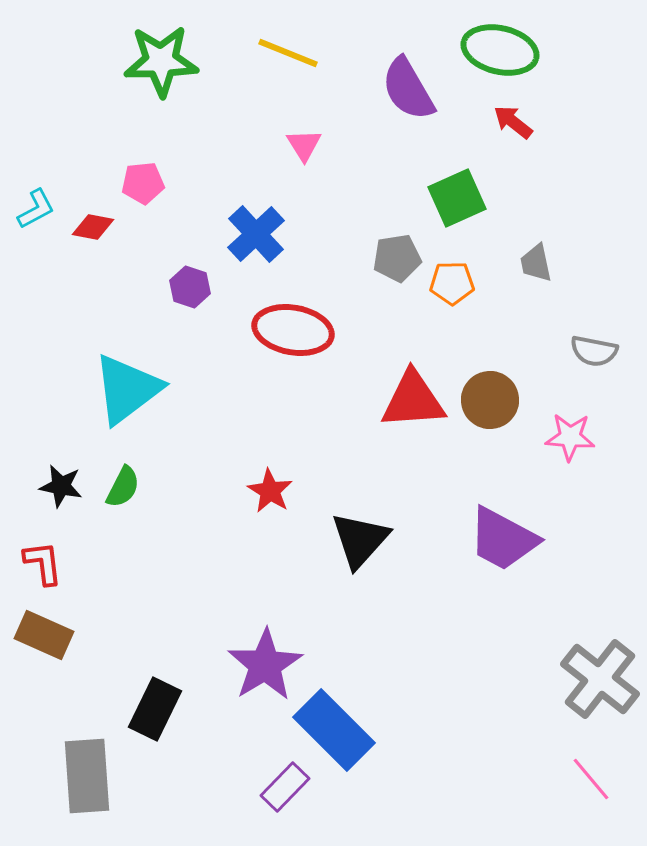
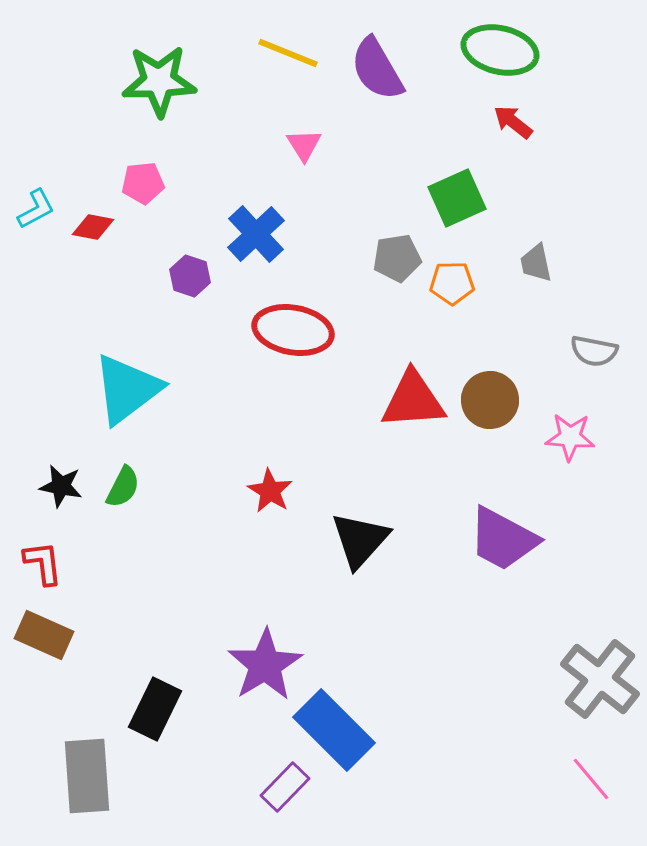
green star: moved 2 px left, 20 px down
purple semicircle: moved 31 px left, 20 px up
purple hexagon: moved 11 px up
